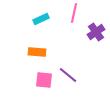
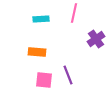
cyan rectangle: rotated 21 degrees clockwise
purple cross: moved 7 px down
purple line: rotated 30 degrees clockwise
